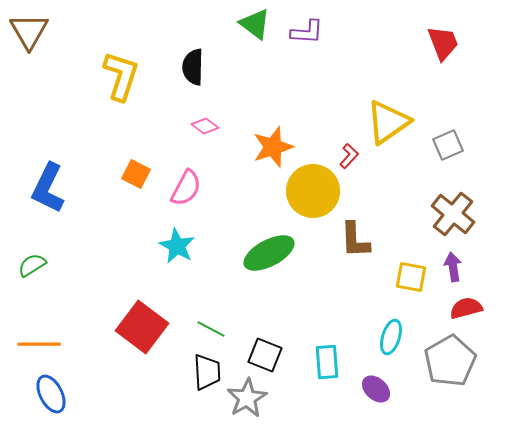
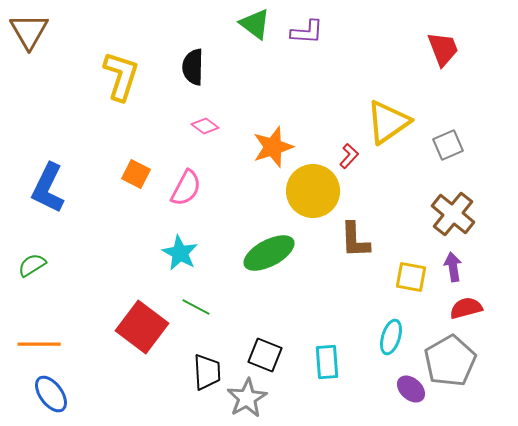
red trapezoid: moved 6 px down
cyan star: moved 3 px right, 7 px down
green line: moved 15 px left, 22 px up
purple ellipse: moved 35 px right
blue ellipse: rotated 9 degrees counterclockwise
